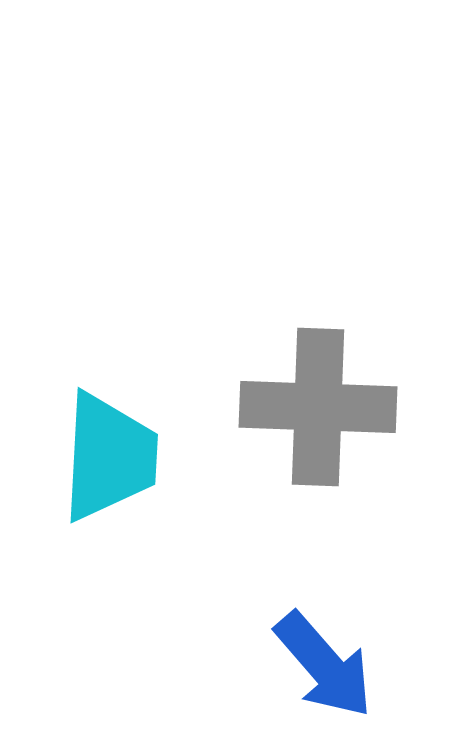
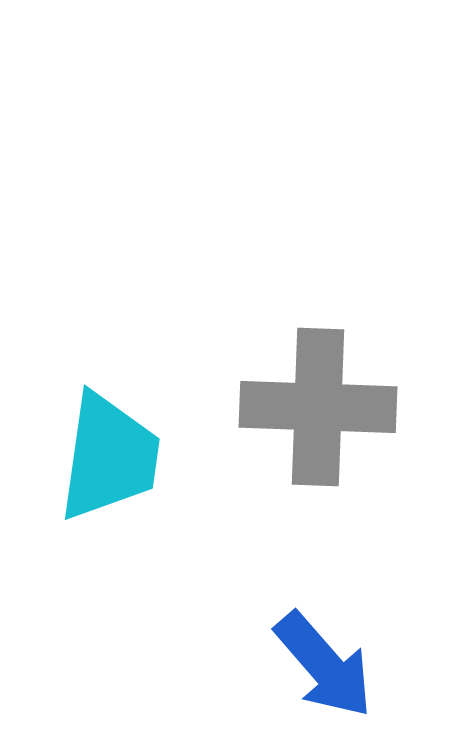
cyan trapezoid: rotated 5 degrees clockwise
